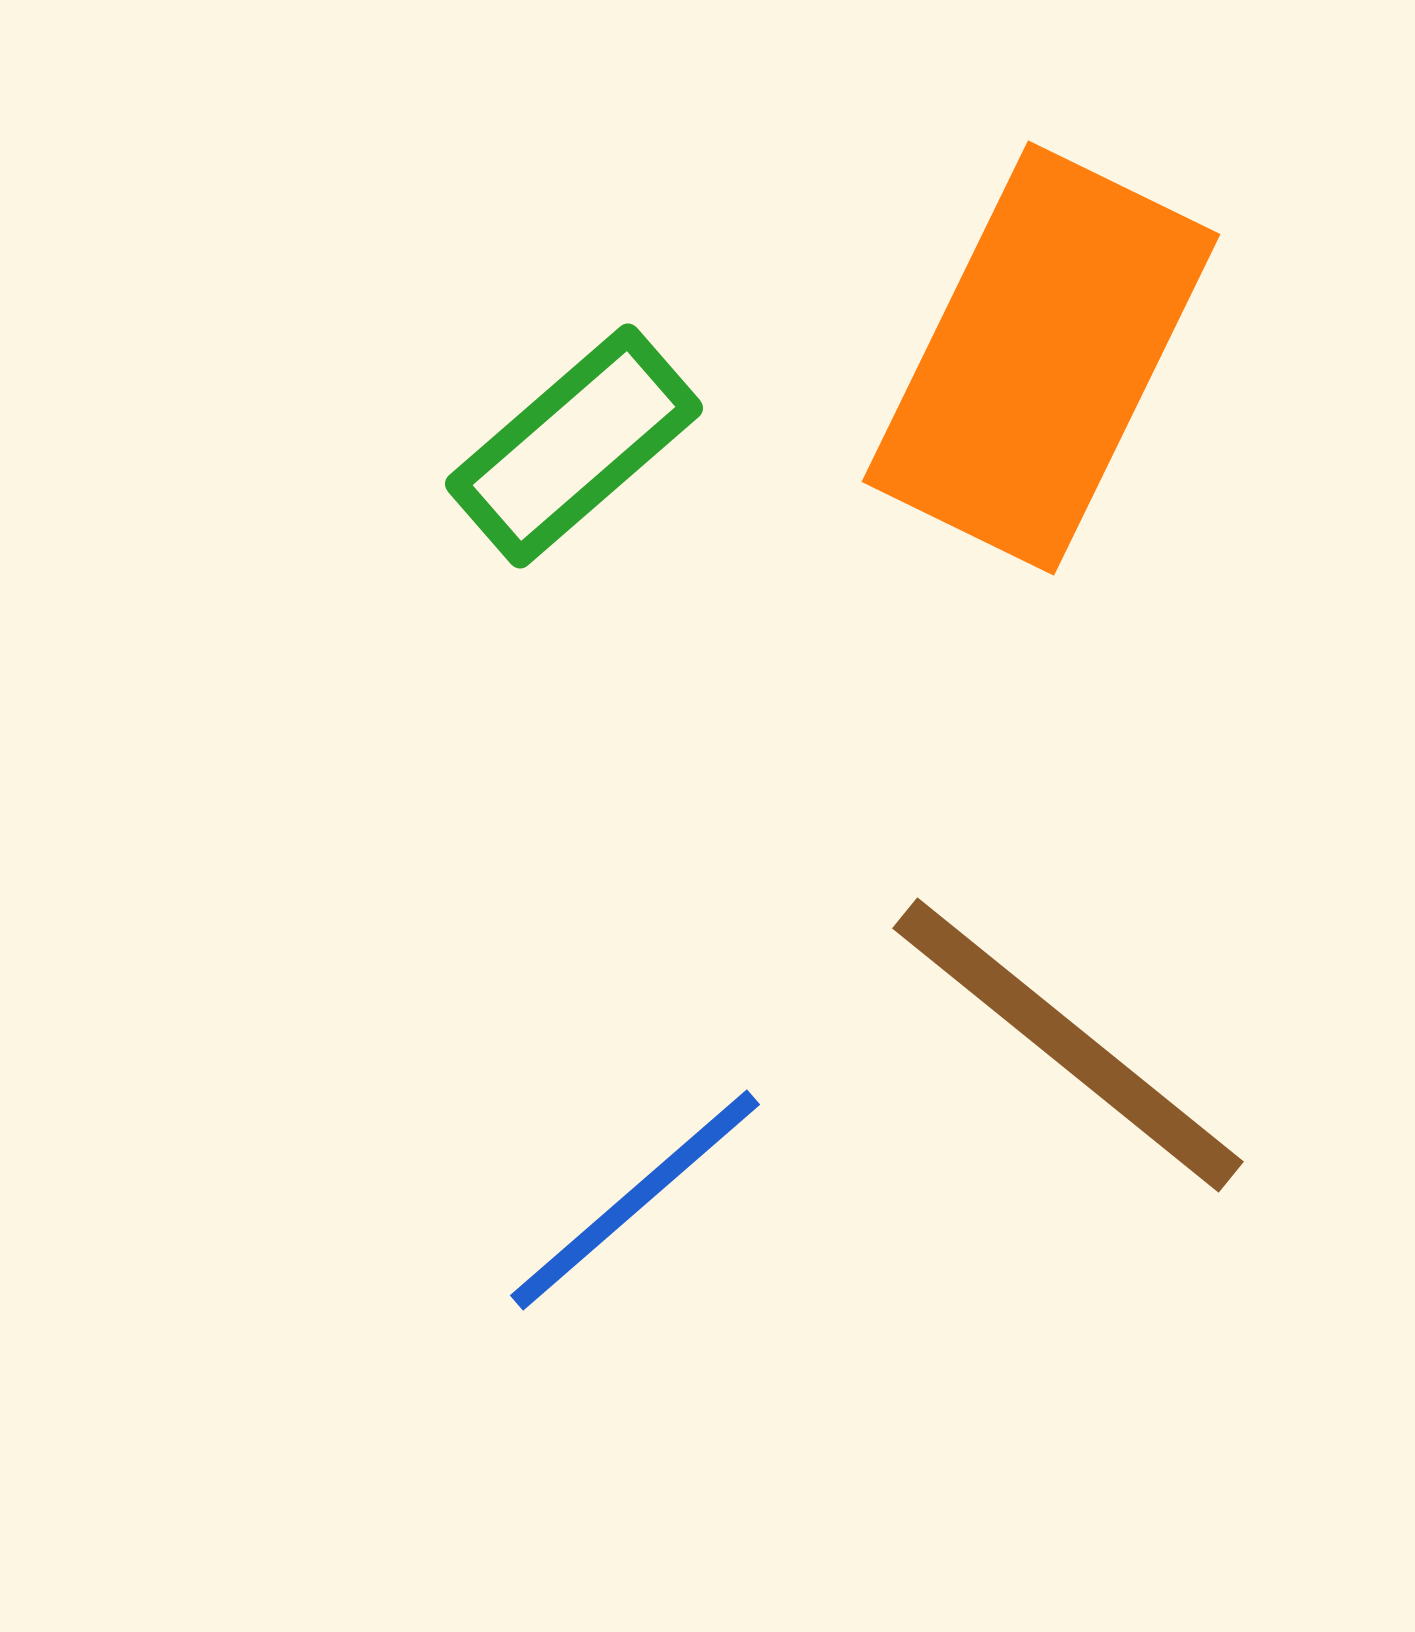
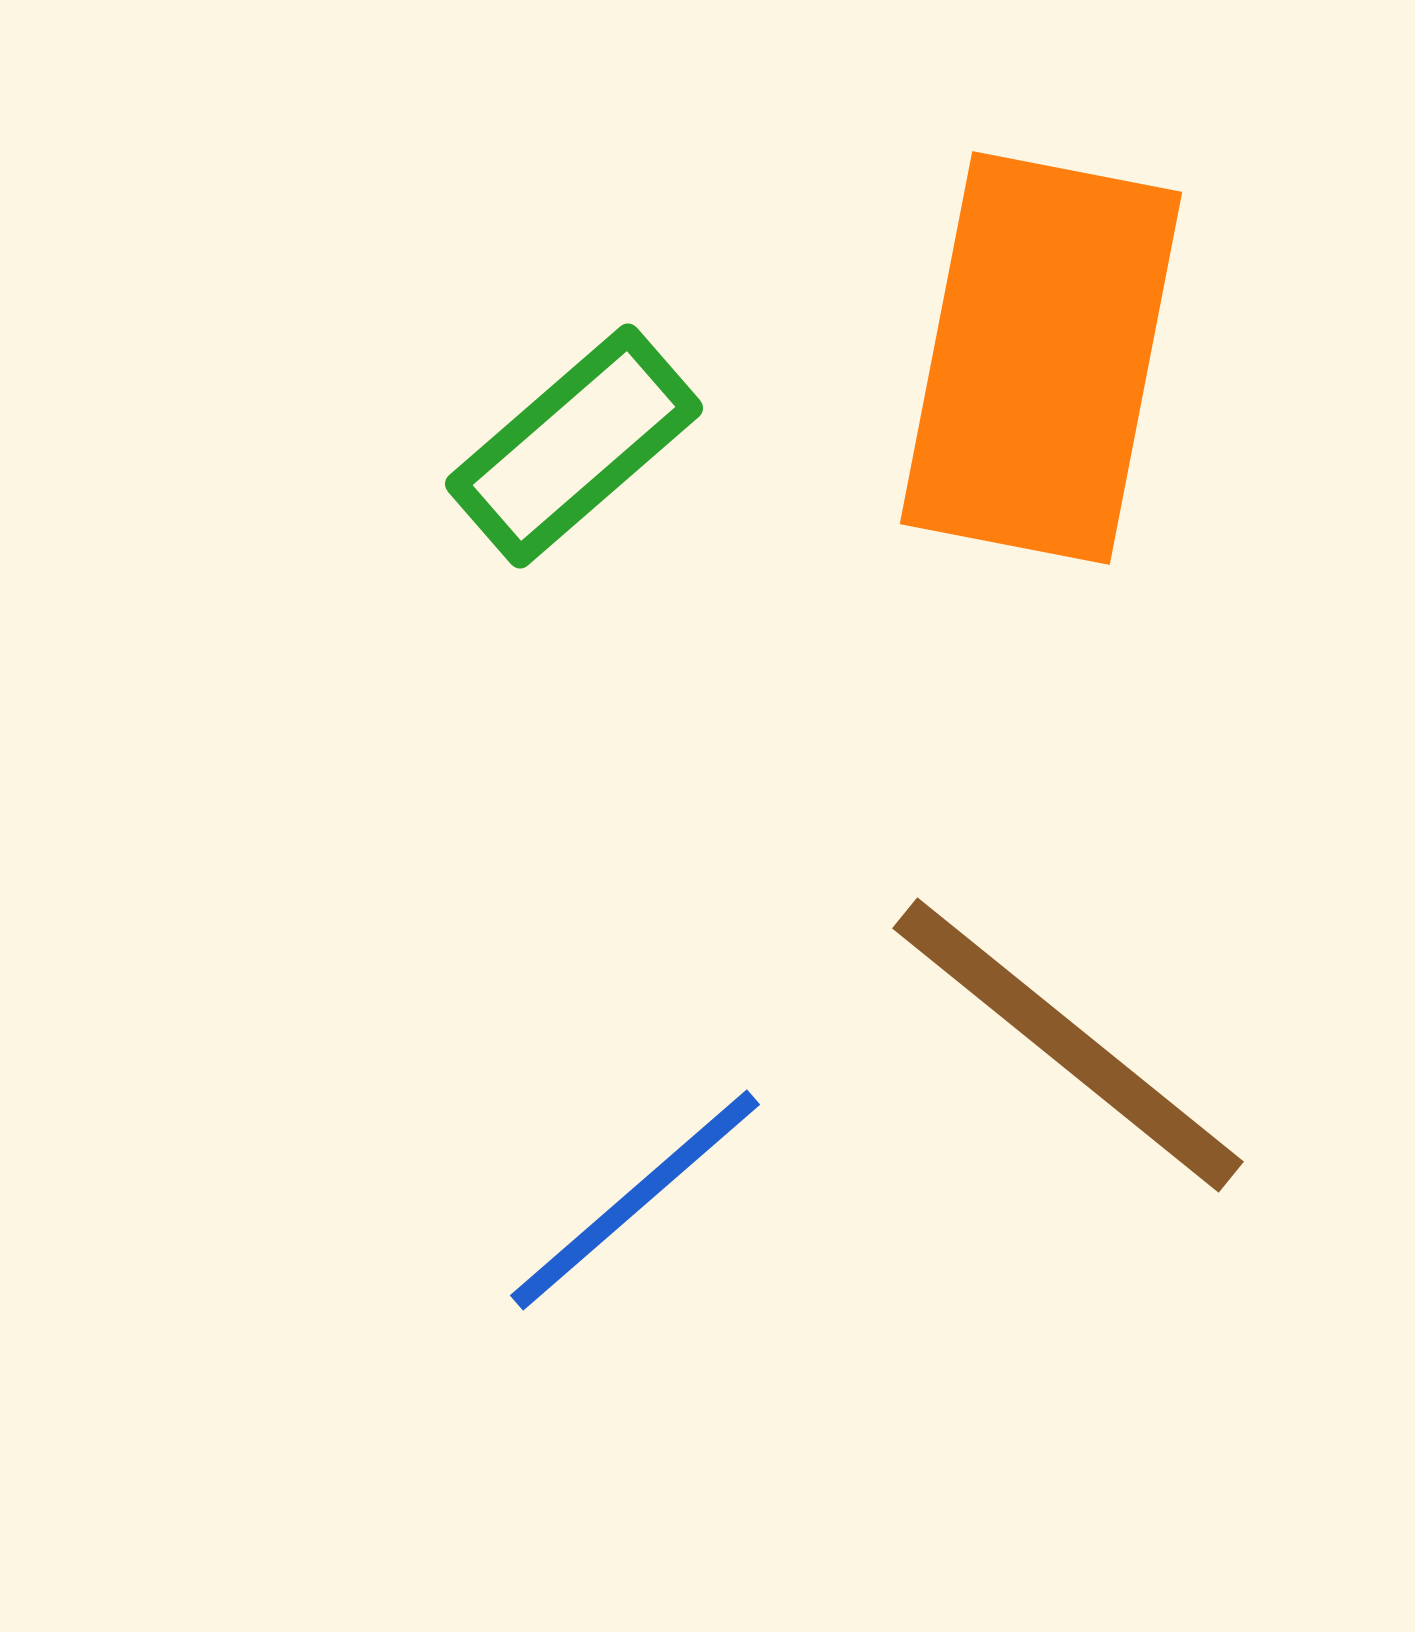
orange rectangle: rotated 15 degrees counterclockwise
